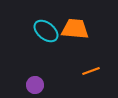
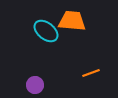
orange trapezoid: moved 3 px left, 8 px up
orange line: moved 2 px down
